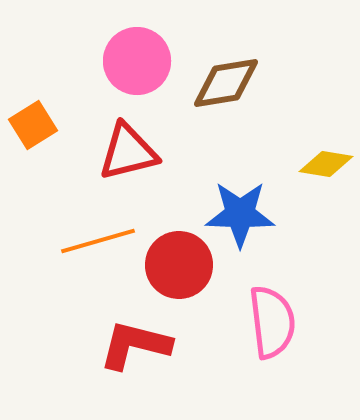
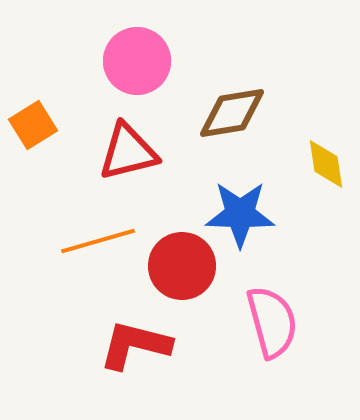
brown diamond: moved 6 px right, 30 px down
yellow diamond: rotated 72 degrees clockwise
red circle: moved 3 px right, 1 px down
pink semicircle: rotated 8 degrees counterclockwise
